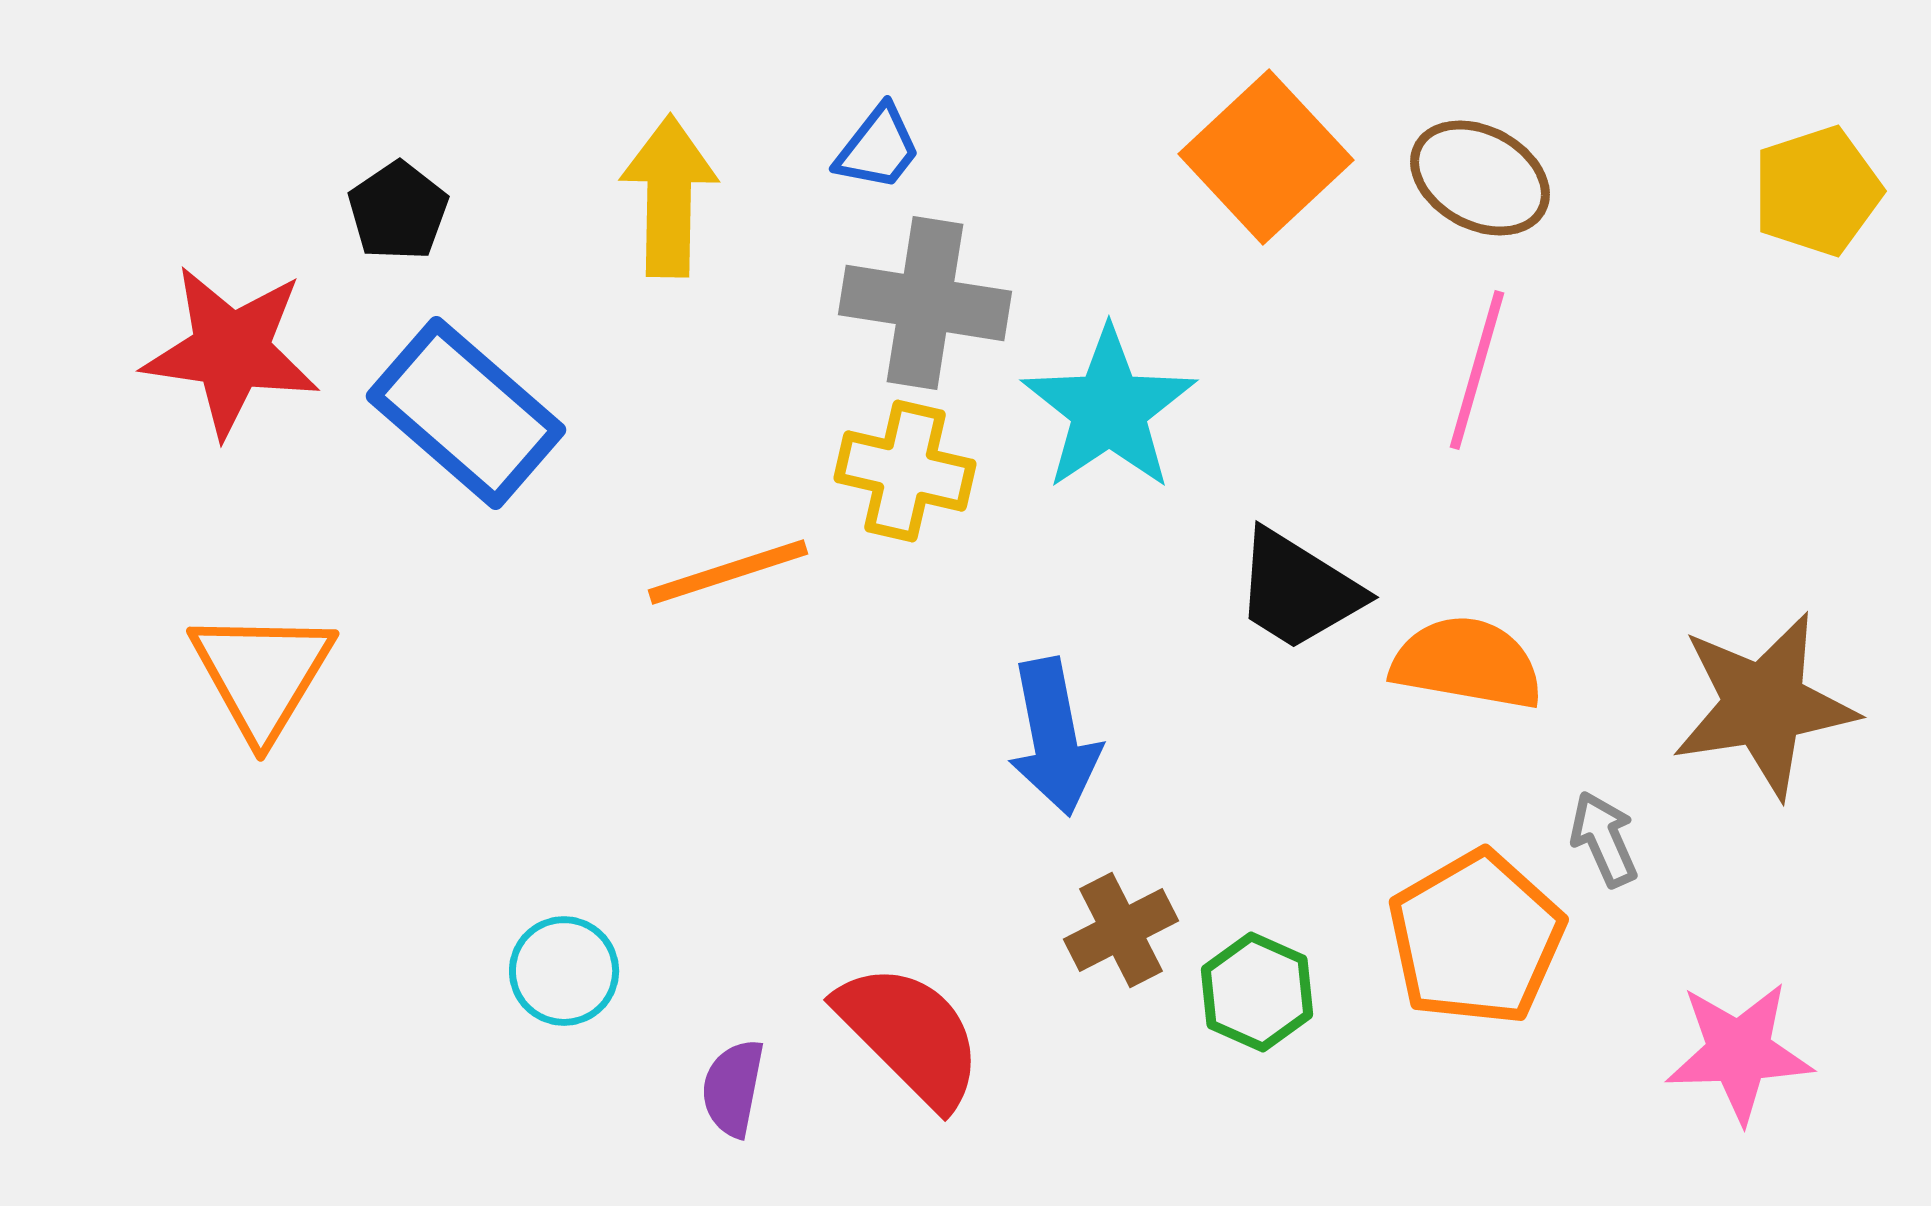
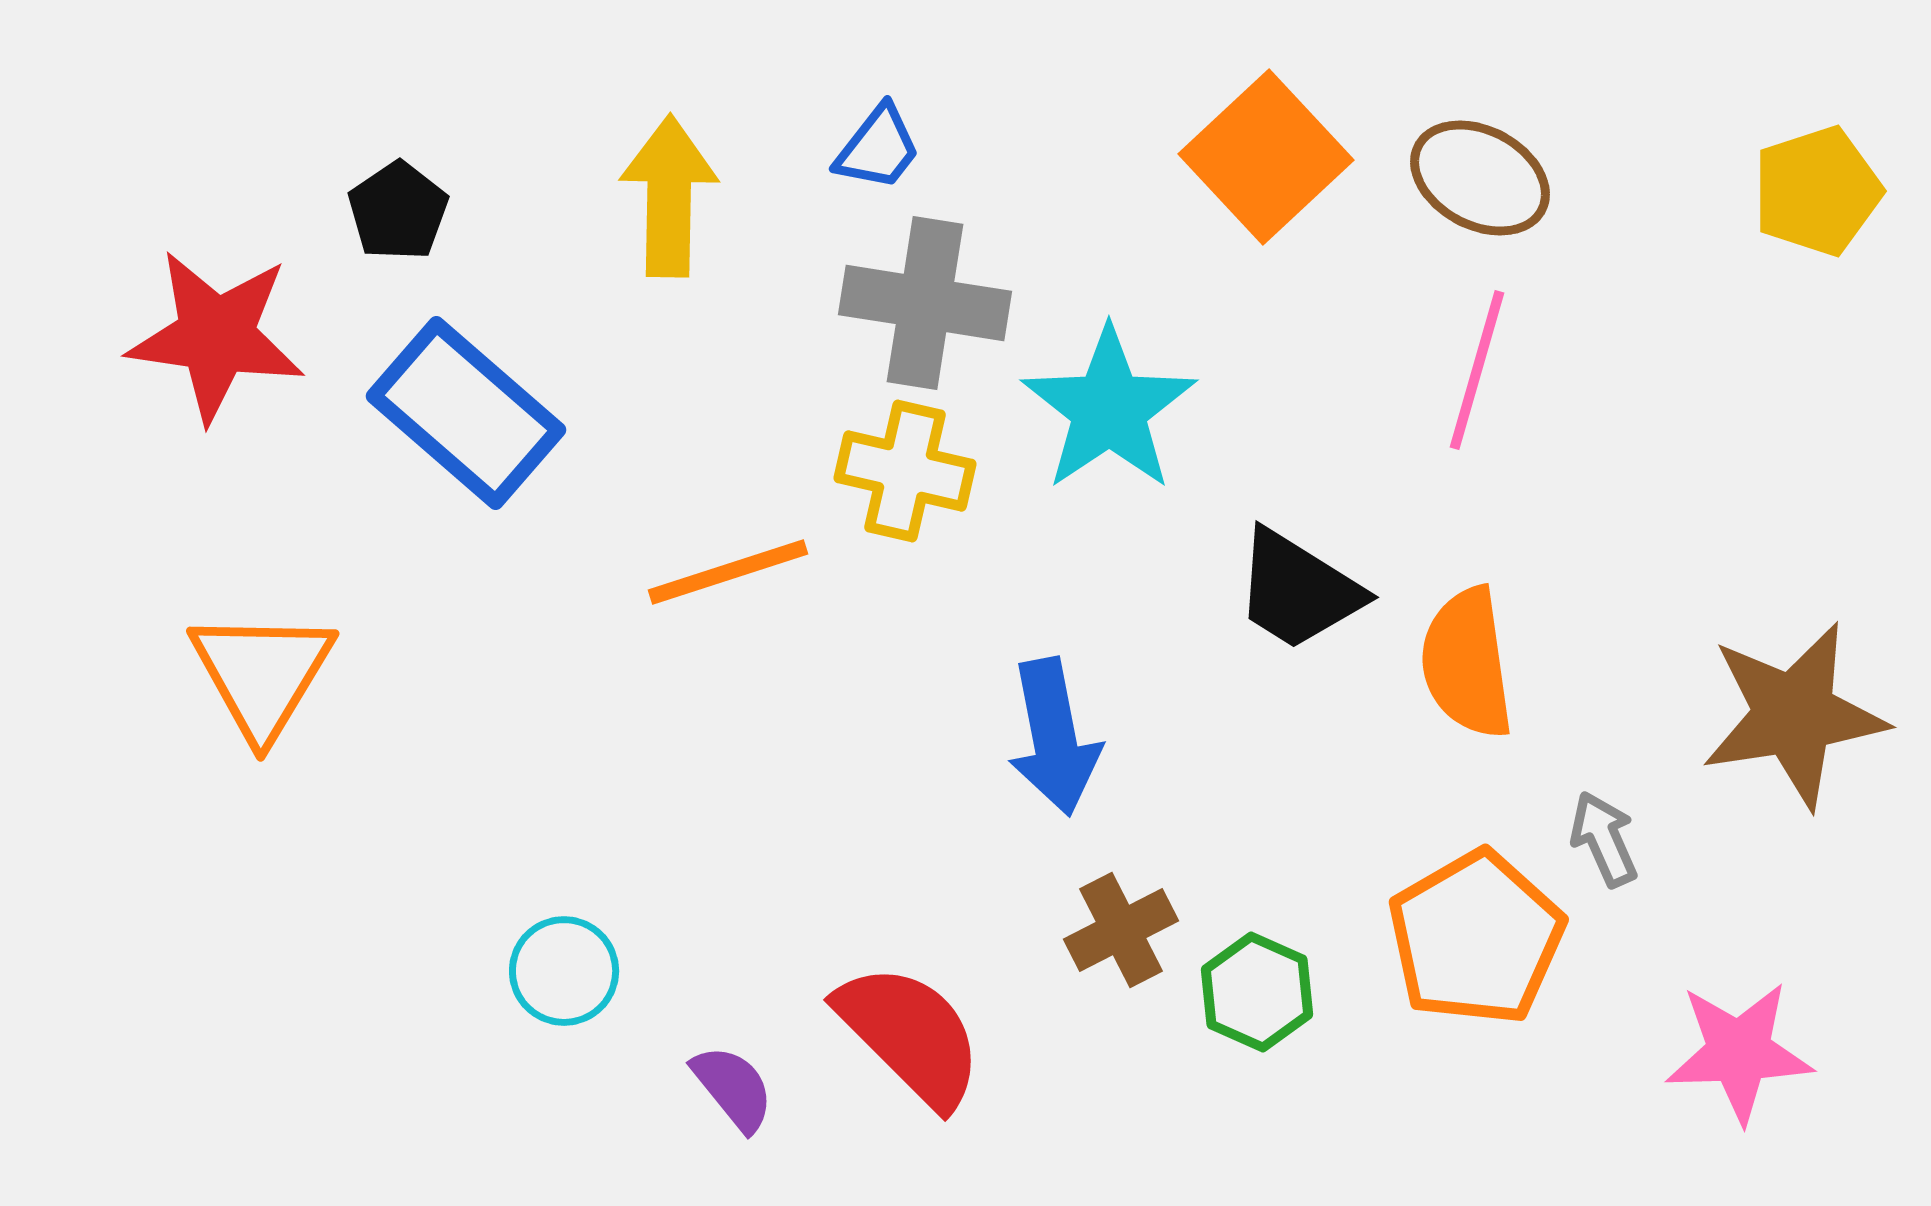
red star: moved 15 px left, 15 px up
orange semicircle: rotated 108 degrees counterclockwise
brown star: moved 30 px right, 10 px down
purple semicircle: rotated 130 degrees clockwise
